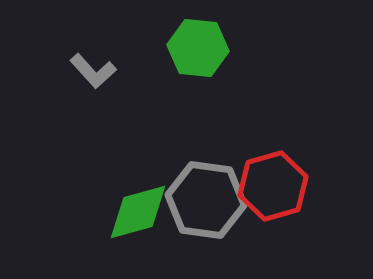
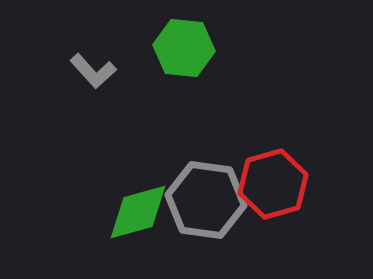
green hexagon: moved 14 px left
red hexagon: moved 2 px up
